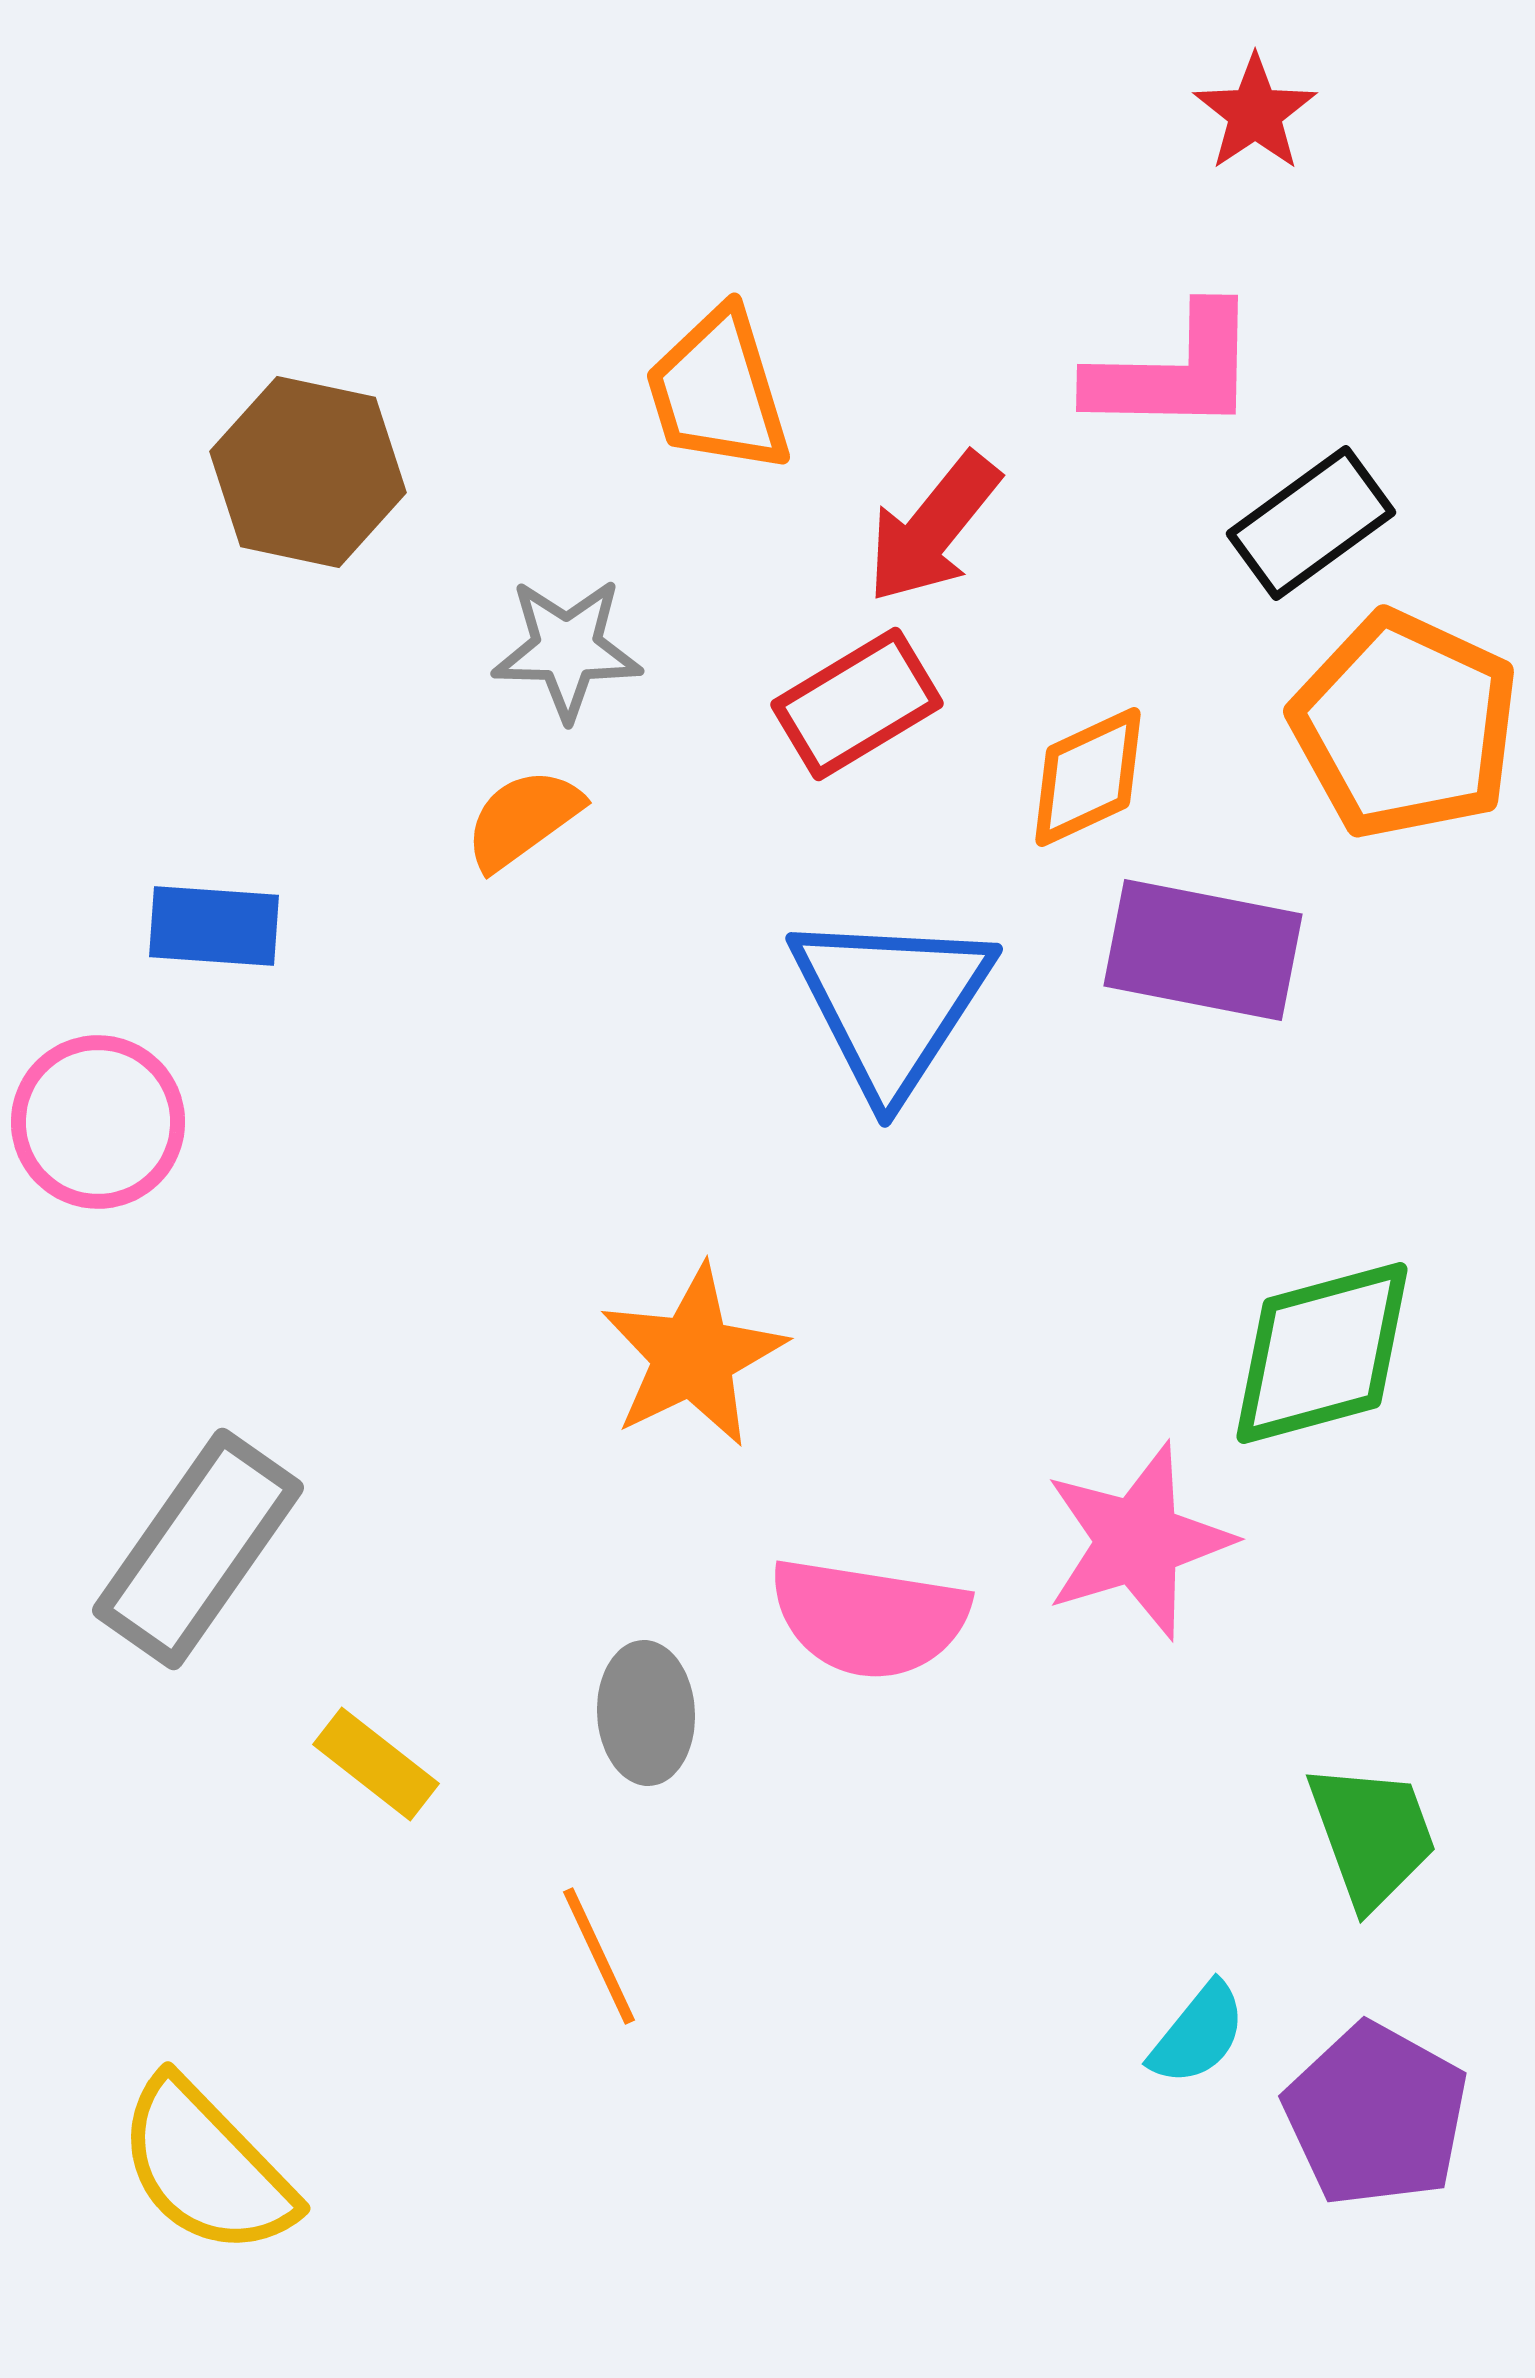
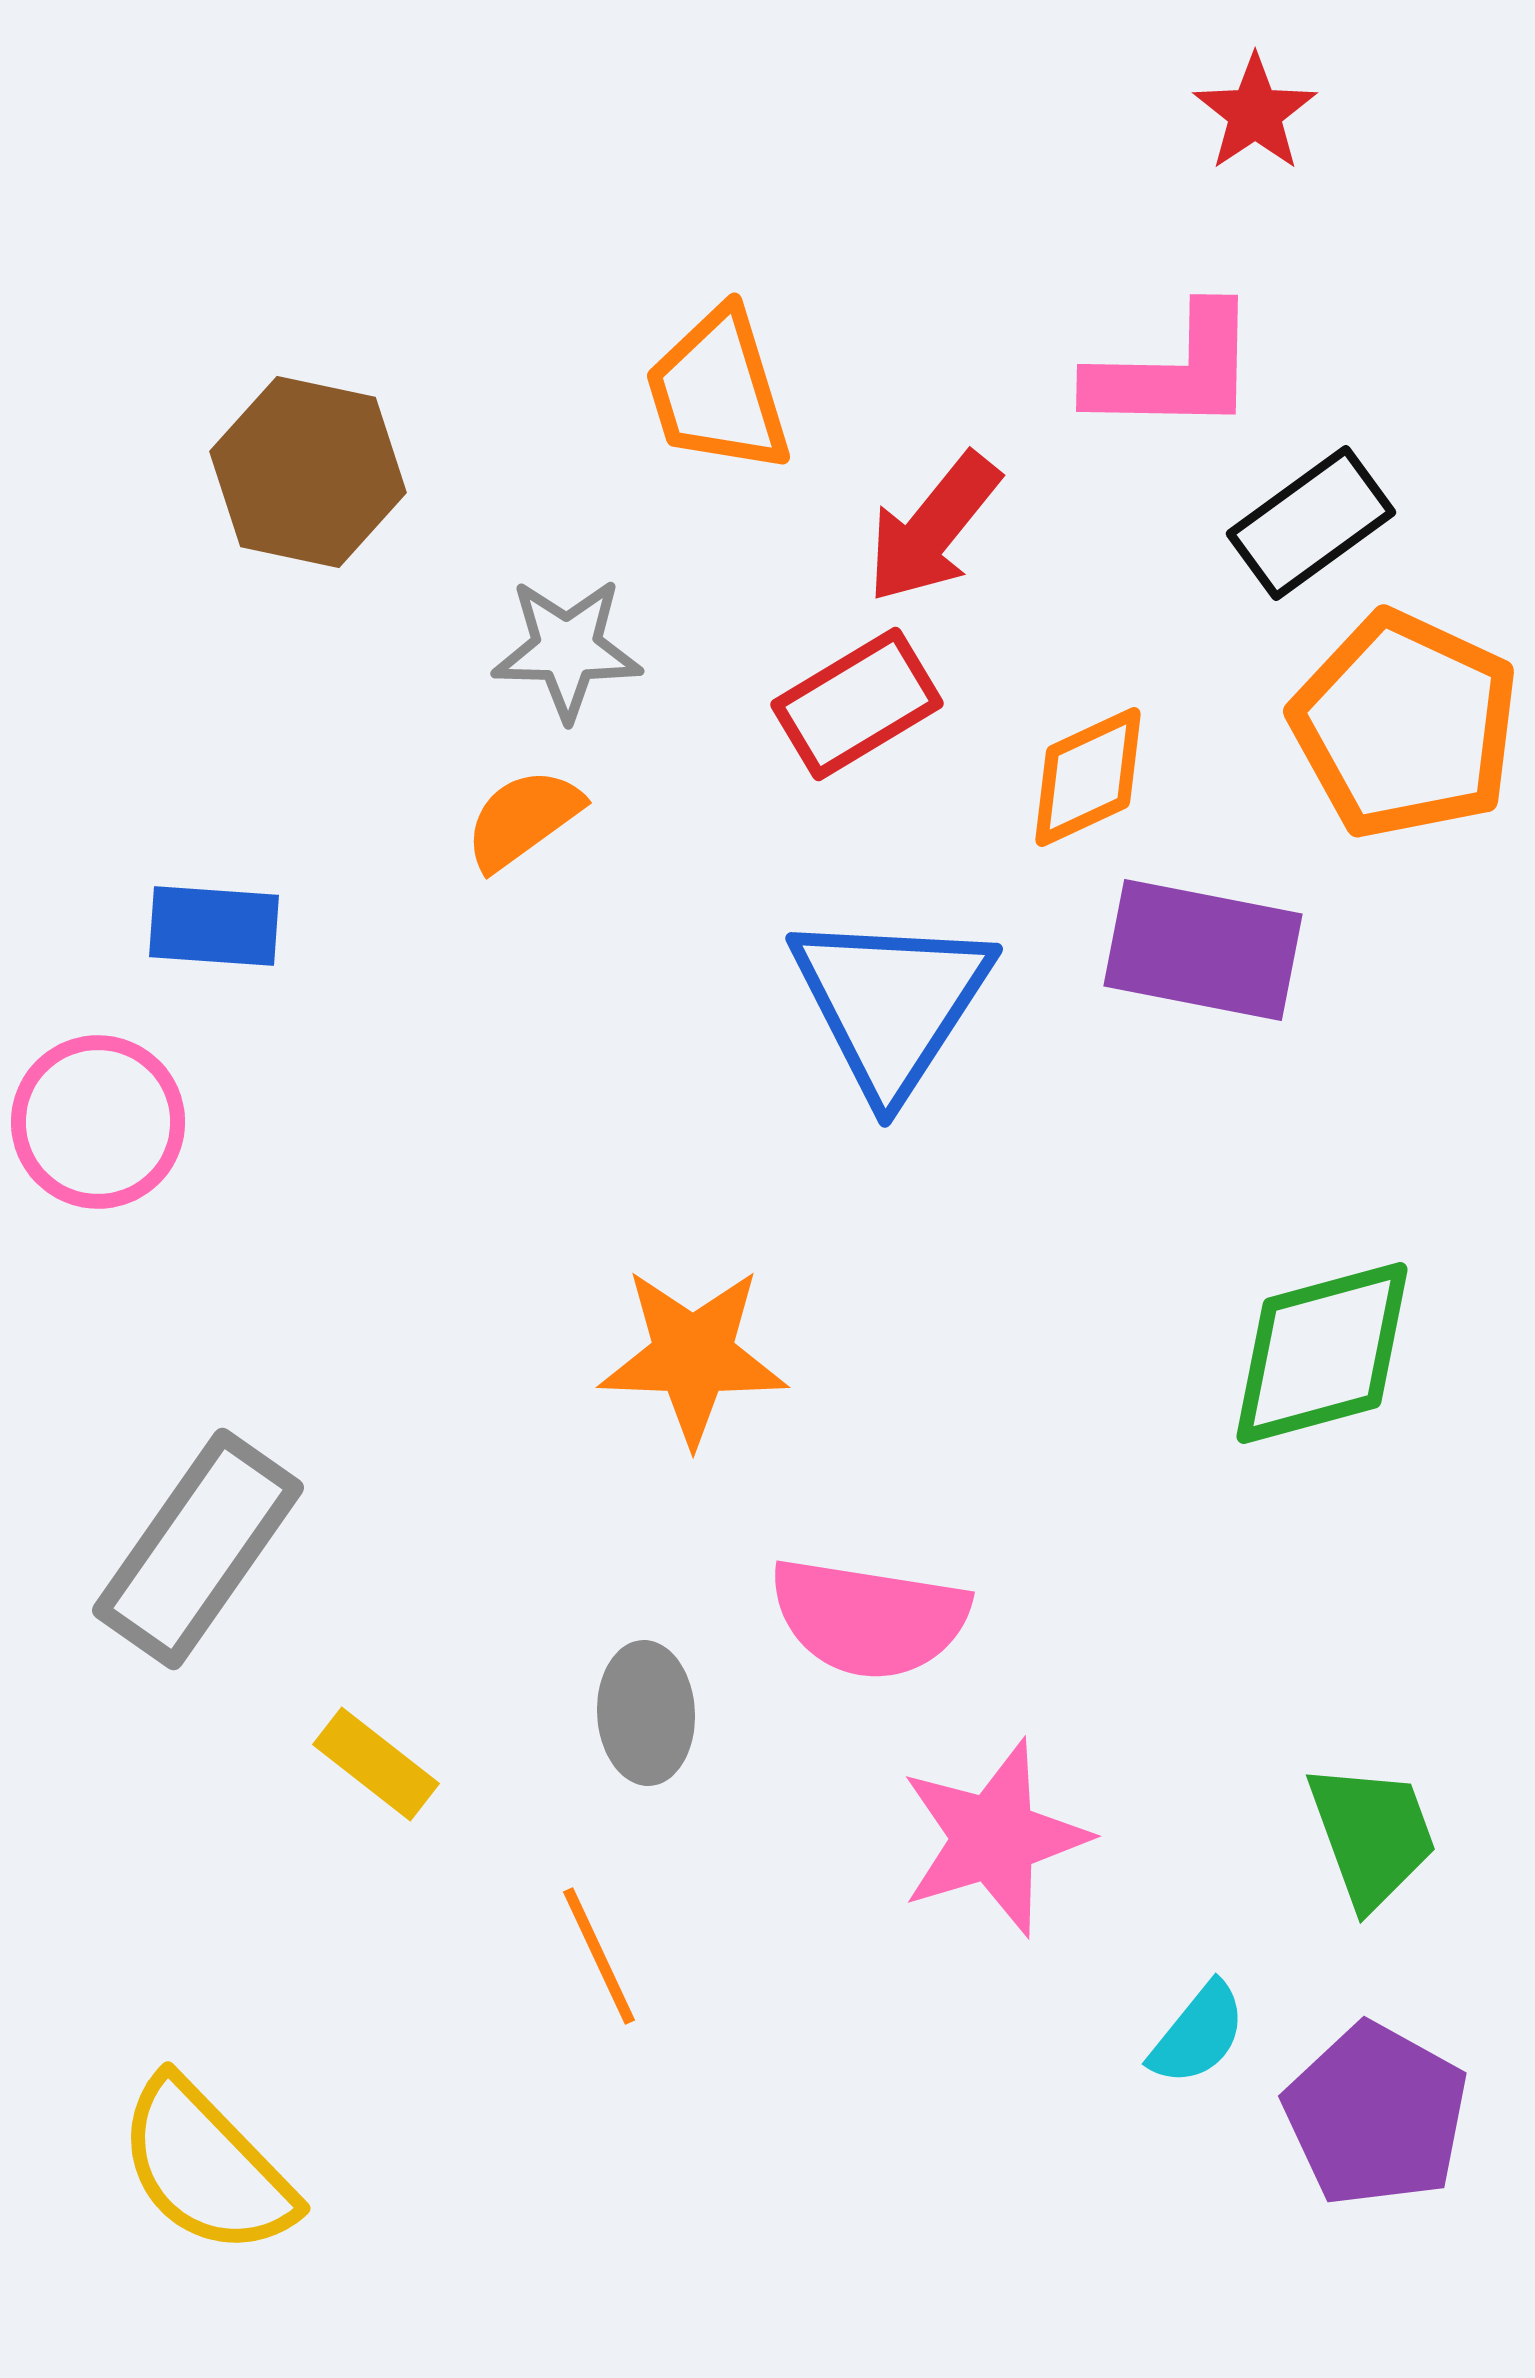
orange star: rotated 28 degrees clockwise
pink star: moved 144 px left, 297 px down
